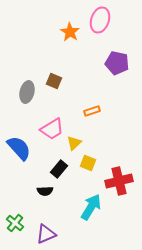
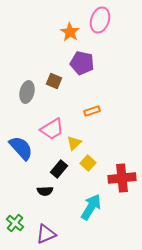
purple pentagon: moved 35 px left
blue semicircle: moved 2 px right
yellow square: rotated 21 degrees clockwise
red cross: moved 3 px right, 3 px up; rotated 8 degrees clockwise
